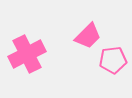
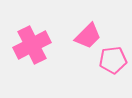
pink cross: moved 5 px right, 9 px up
